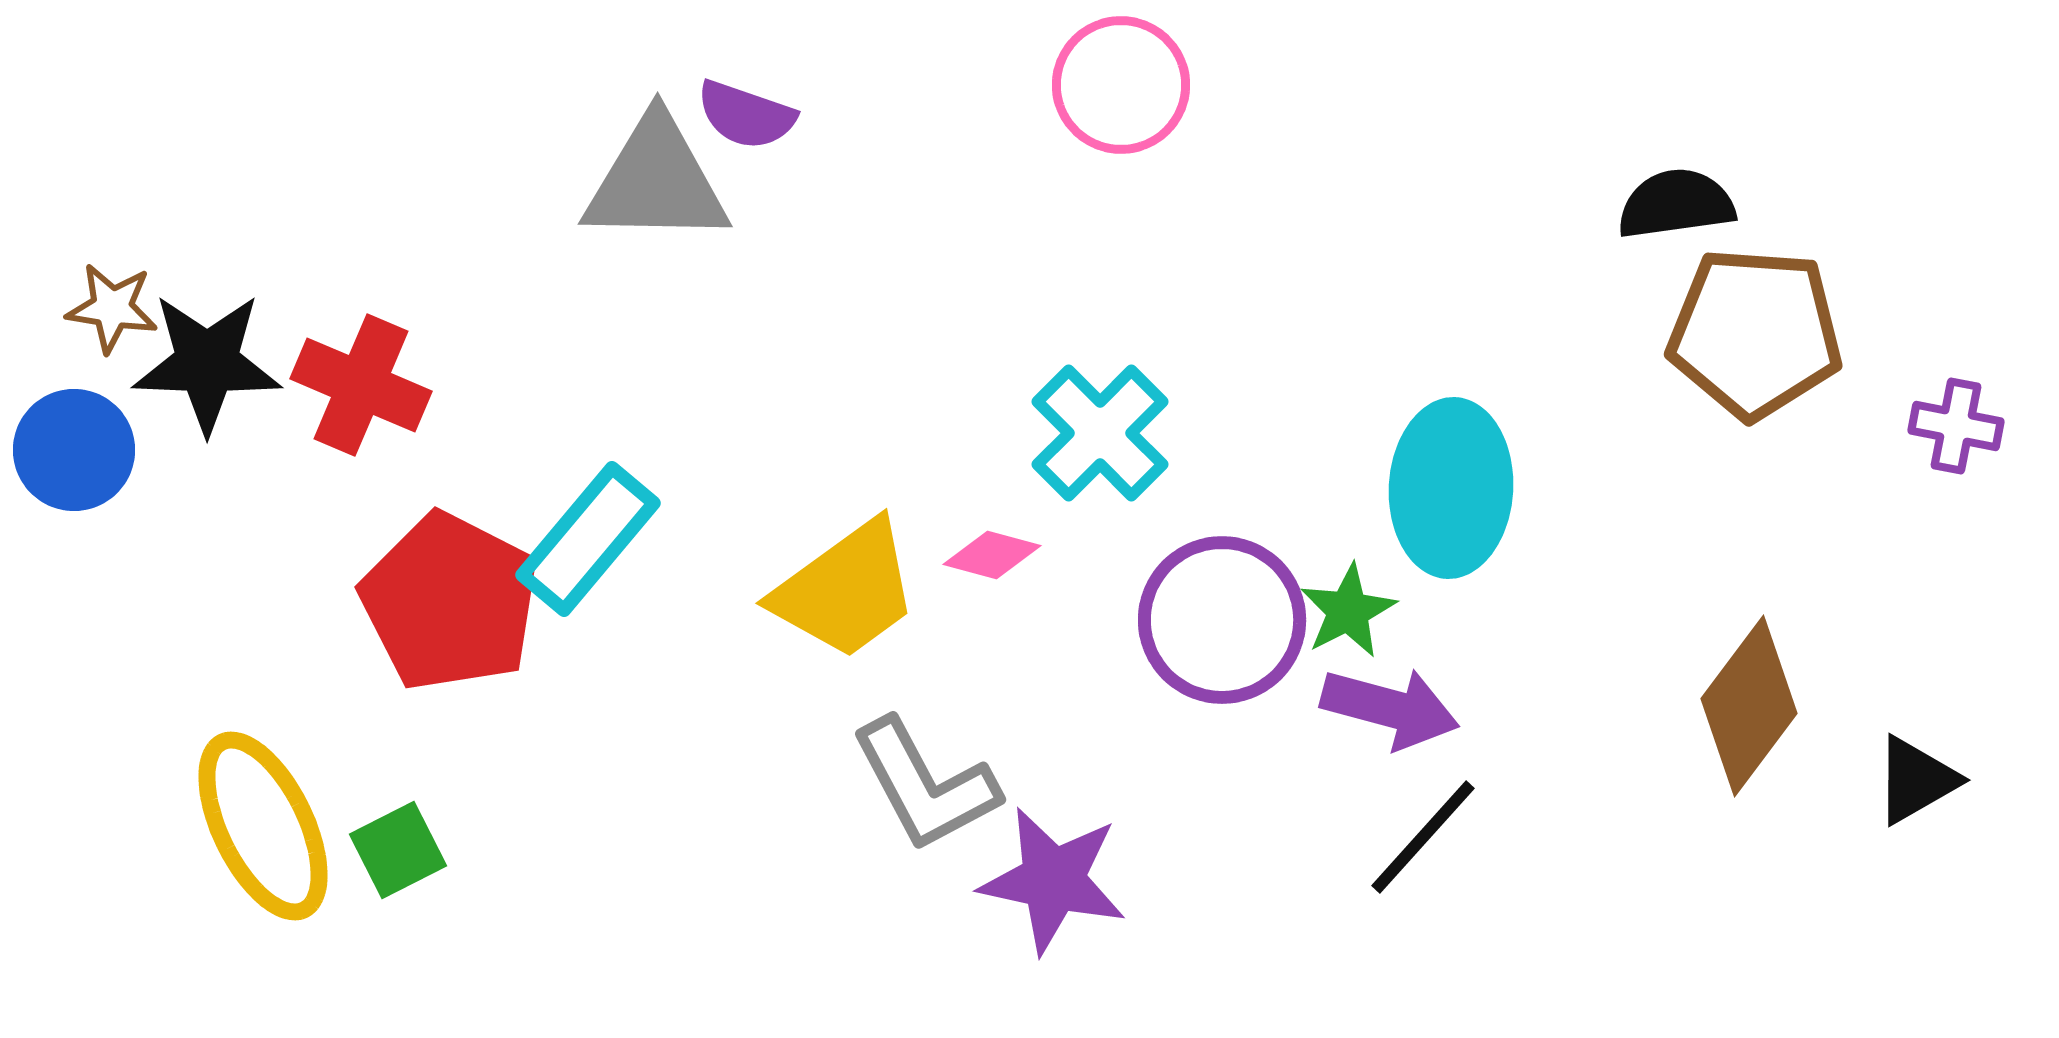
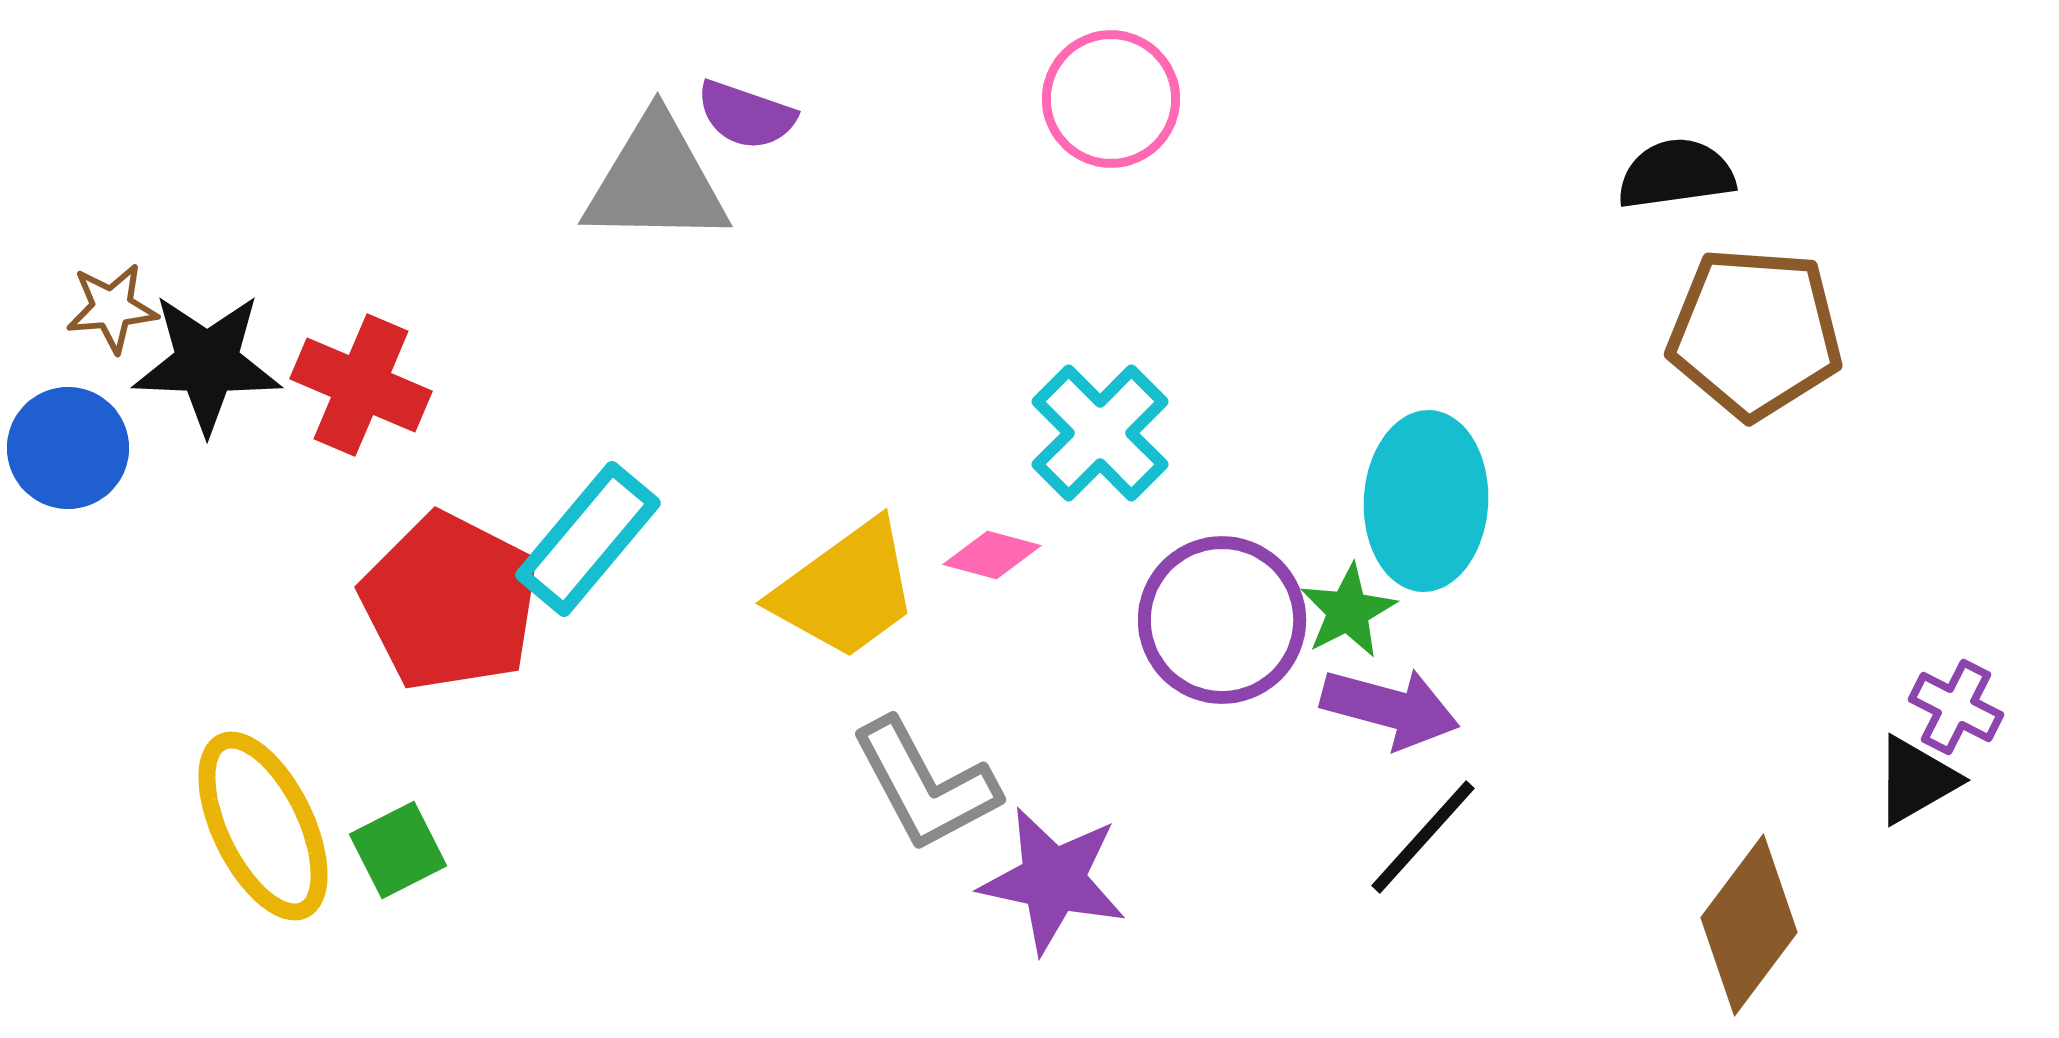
pink circle: moved 10 px left, 14 px down
black semicircle: moved 30 px up
brown star: rotated 14 degrees counterclockwise
purple cross: moved 281 px down; rotated 16 degrees clockwise
blue circle: moved 6 px left, 2 px up
cyan ellipse: moved 25 px left, 13 px down
brown diamond: moved 219 px down
